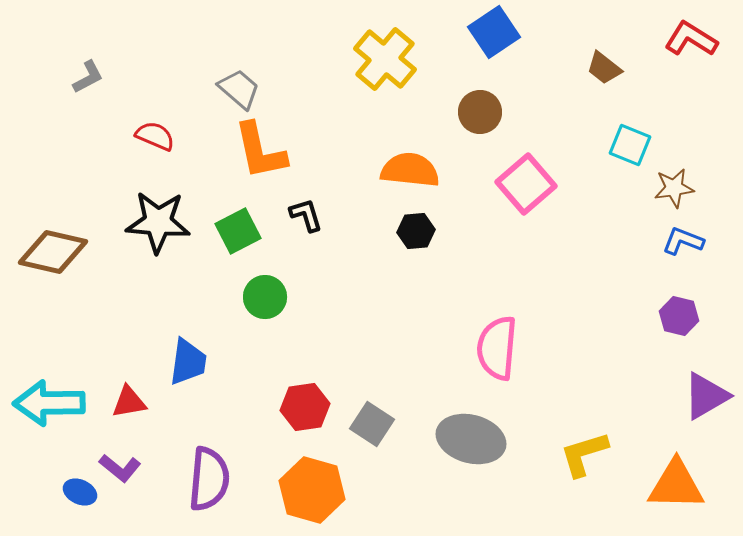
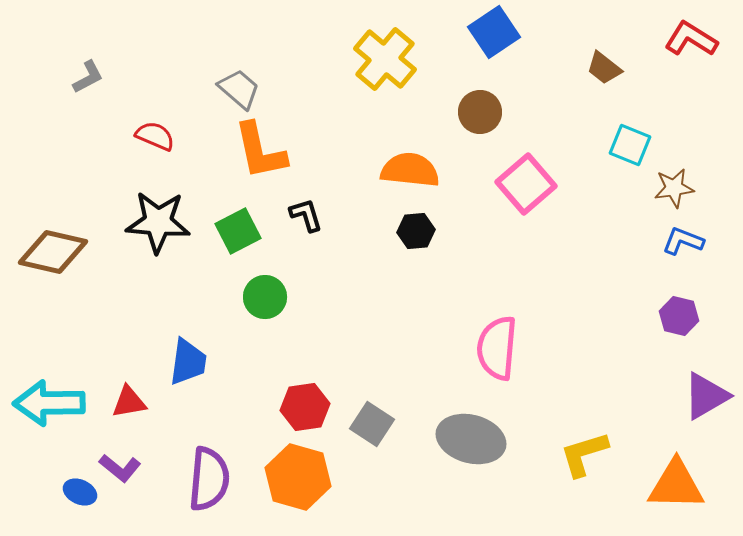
orange hexagon: moved 14 px left, 13 px up
